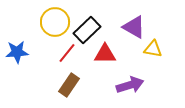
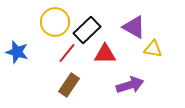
blue star: rotated 20 degrees clockwise
